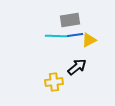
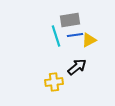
cyan line: rotated 70 degrees clockwise
